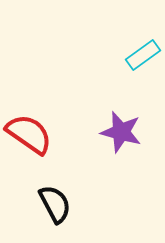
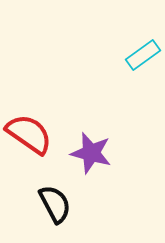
purple star: moved 30 px left, 21 px down
